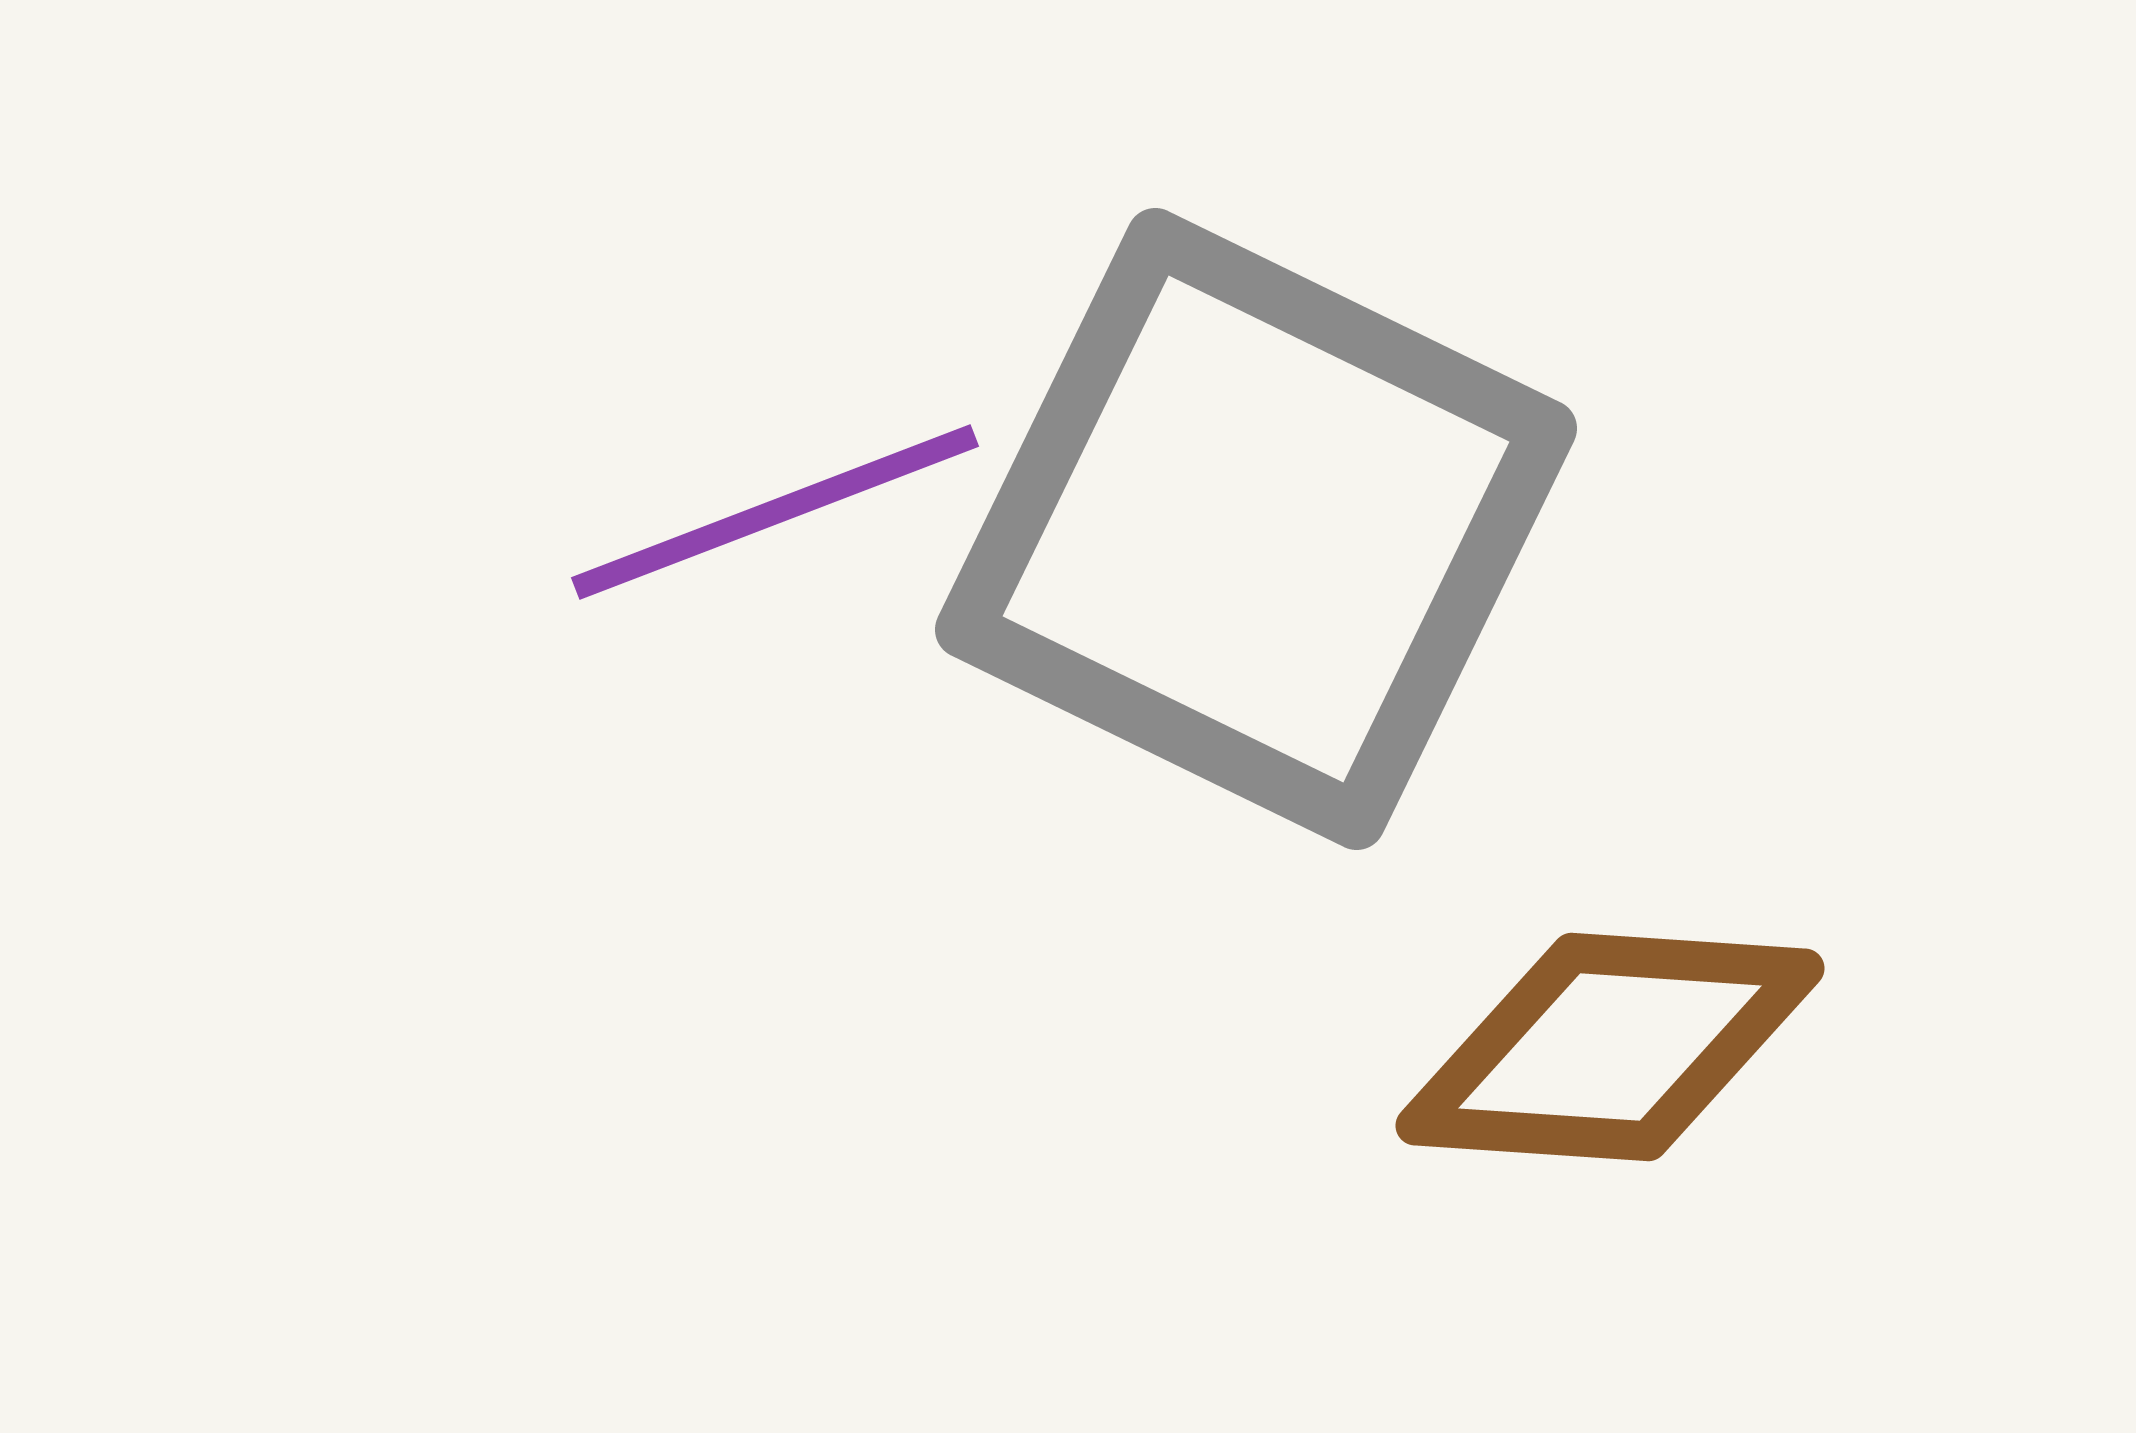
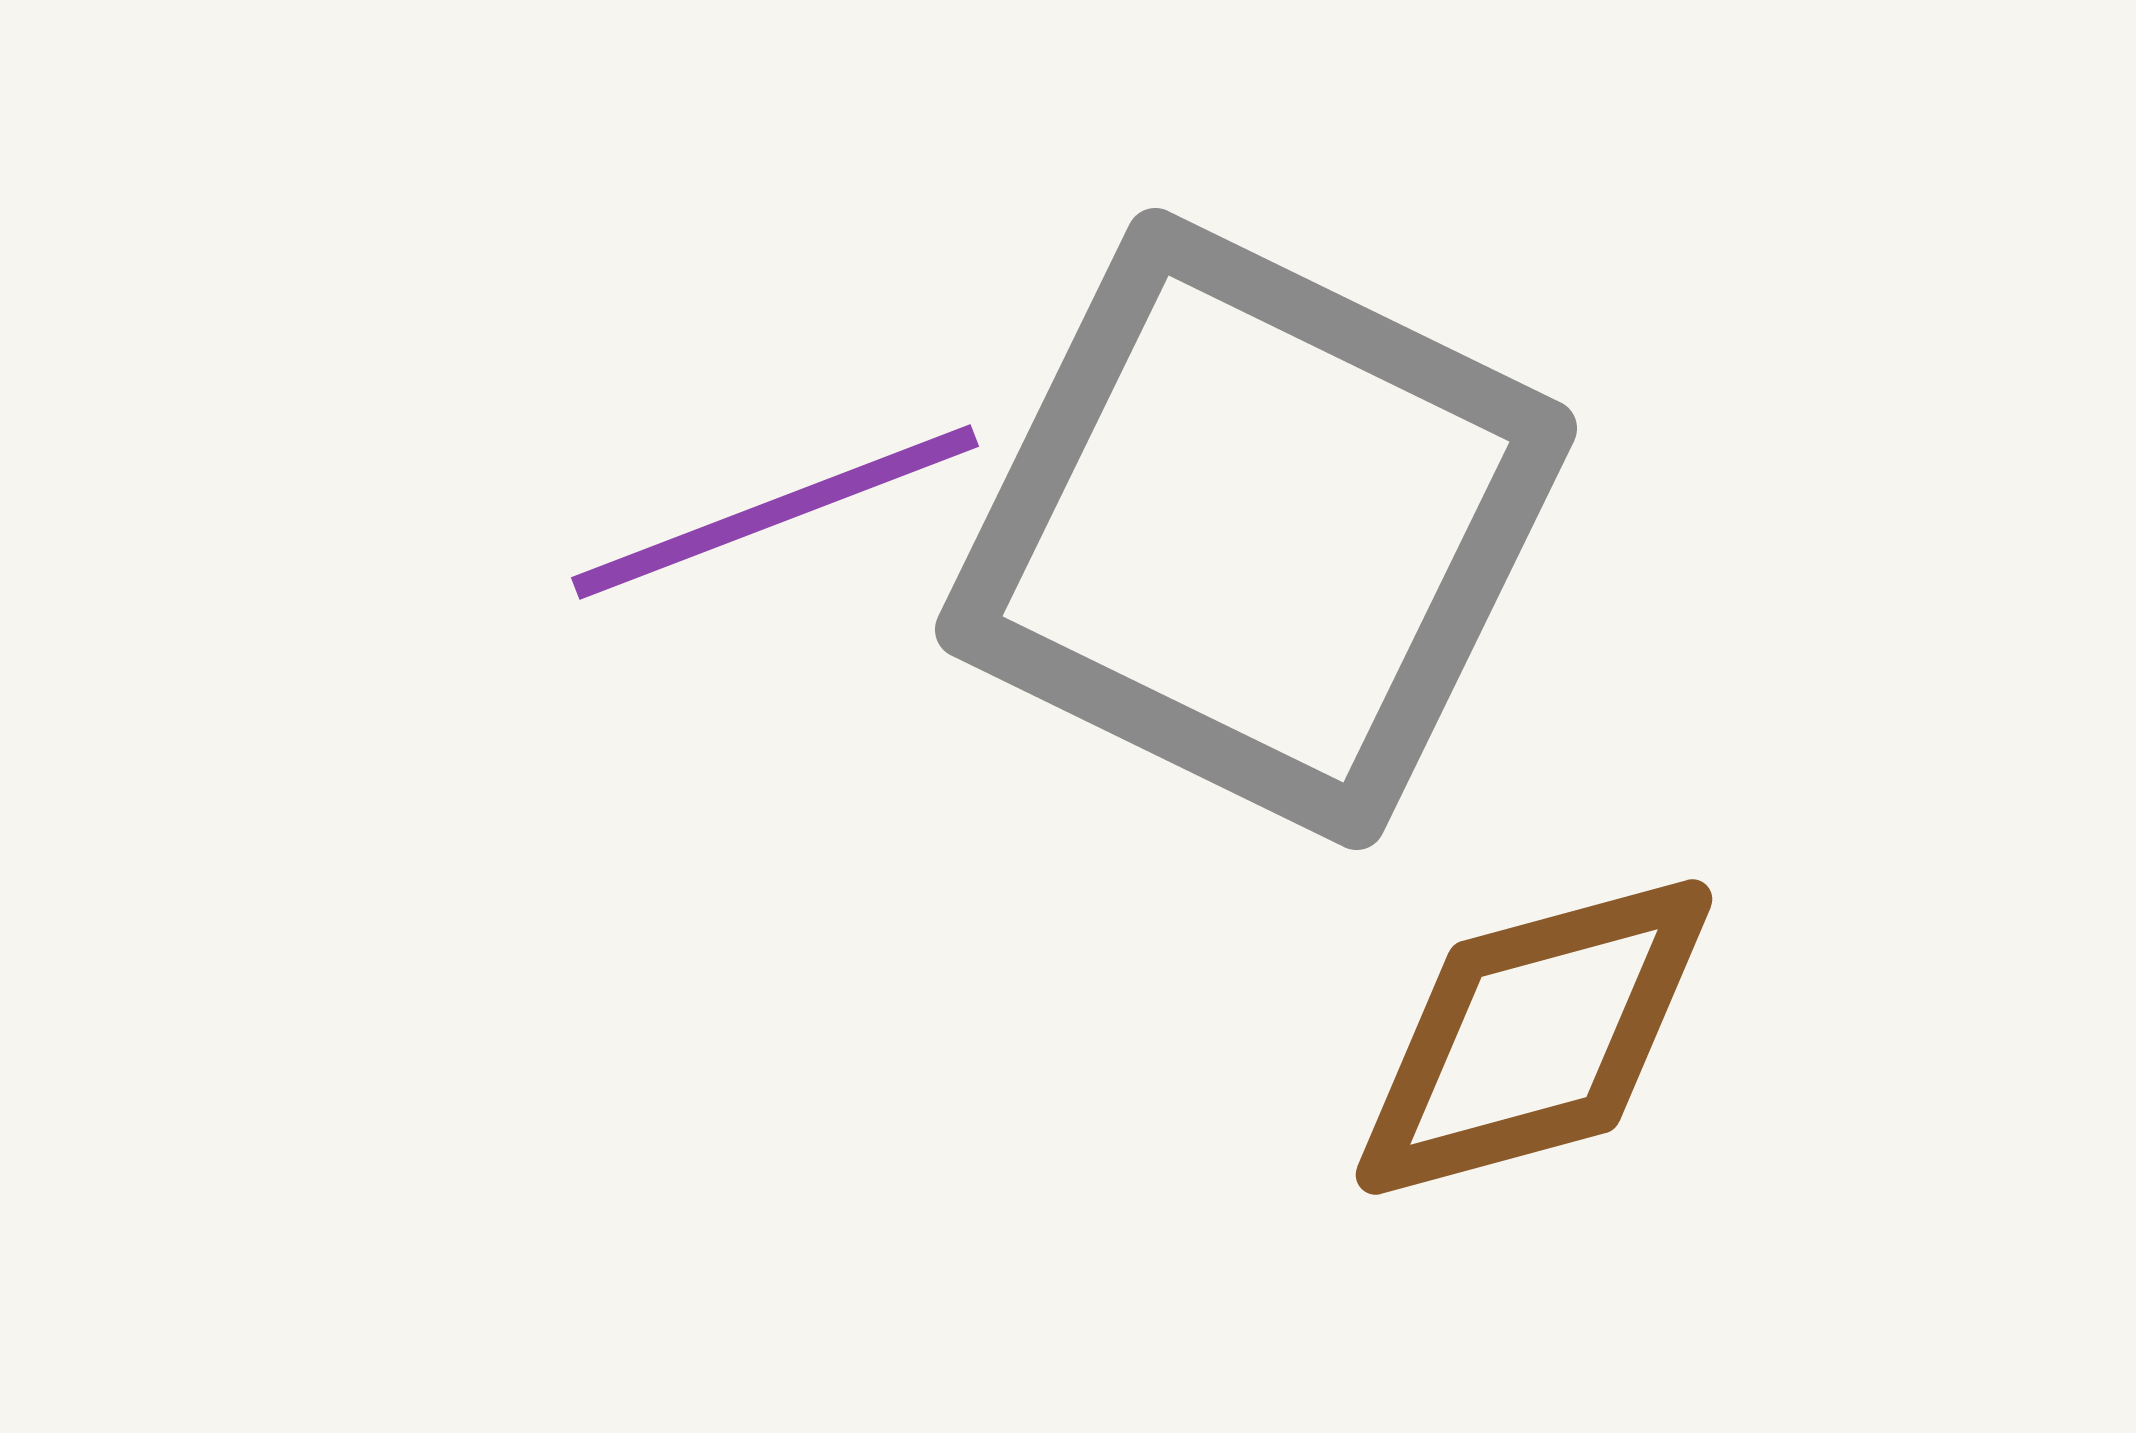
brown diamond: moved 76 px left, 10 px up; rotated 19 degrees counterclockwise
